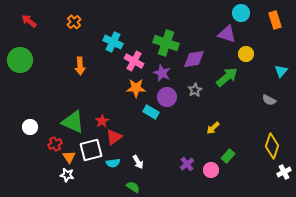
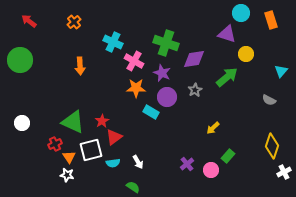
orange rectangle: moved 4 px left
white circle: moved 8 px left, 4 px up
